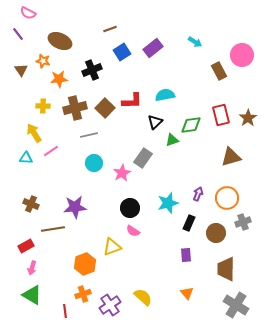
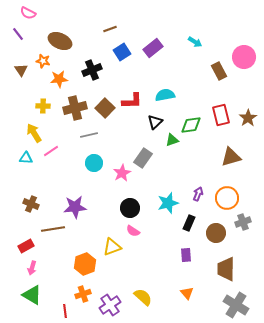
pink circle at (242, 55): moved 2 px right, 2 px down
